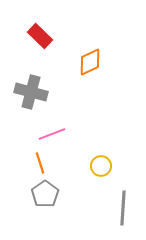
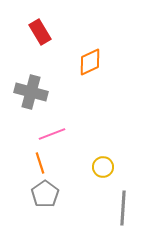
red rectangle: moved 4 px up; rotated 15 degrees clockwise
yellow circle: moved 2 px right, 1 px down
